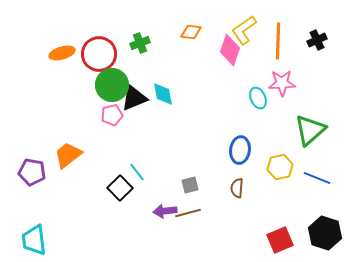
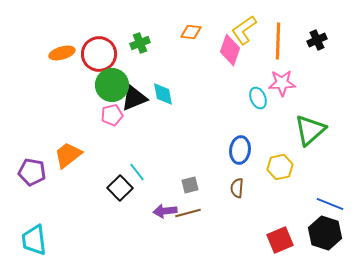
blue line: moved 13 px right, 26 px down
